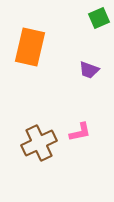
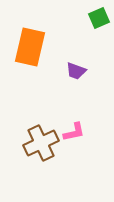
purple trapezoid: moved 13 px left, 1 px down
pink L-shape: moved 6 px left
brown cross: moved 2 px right
